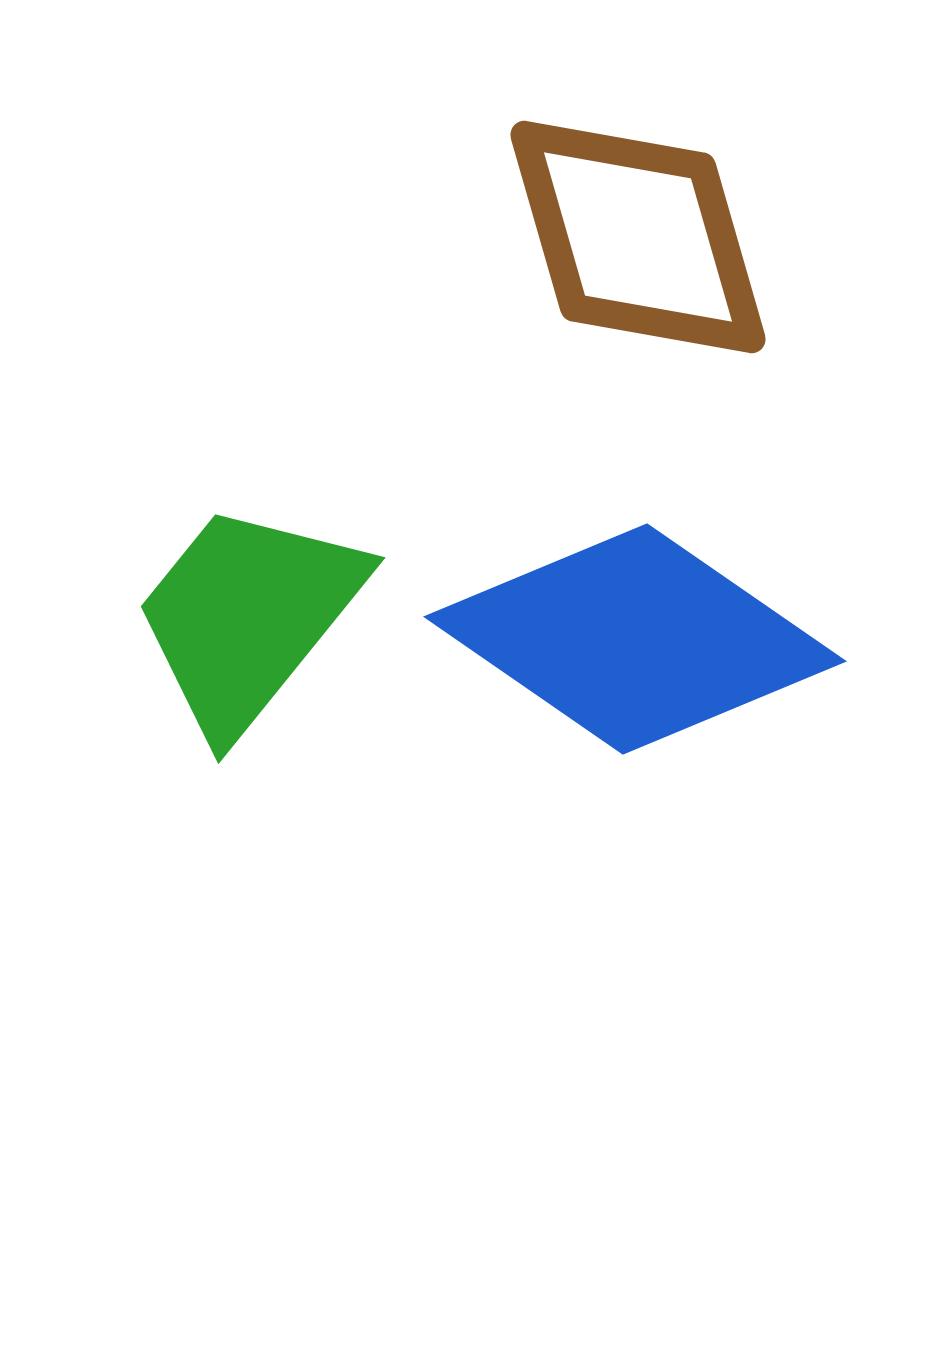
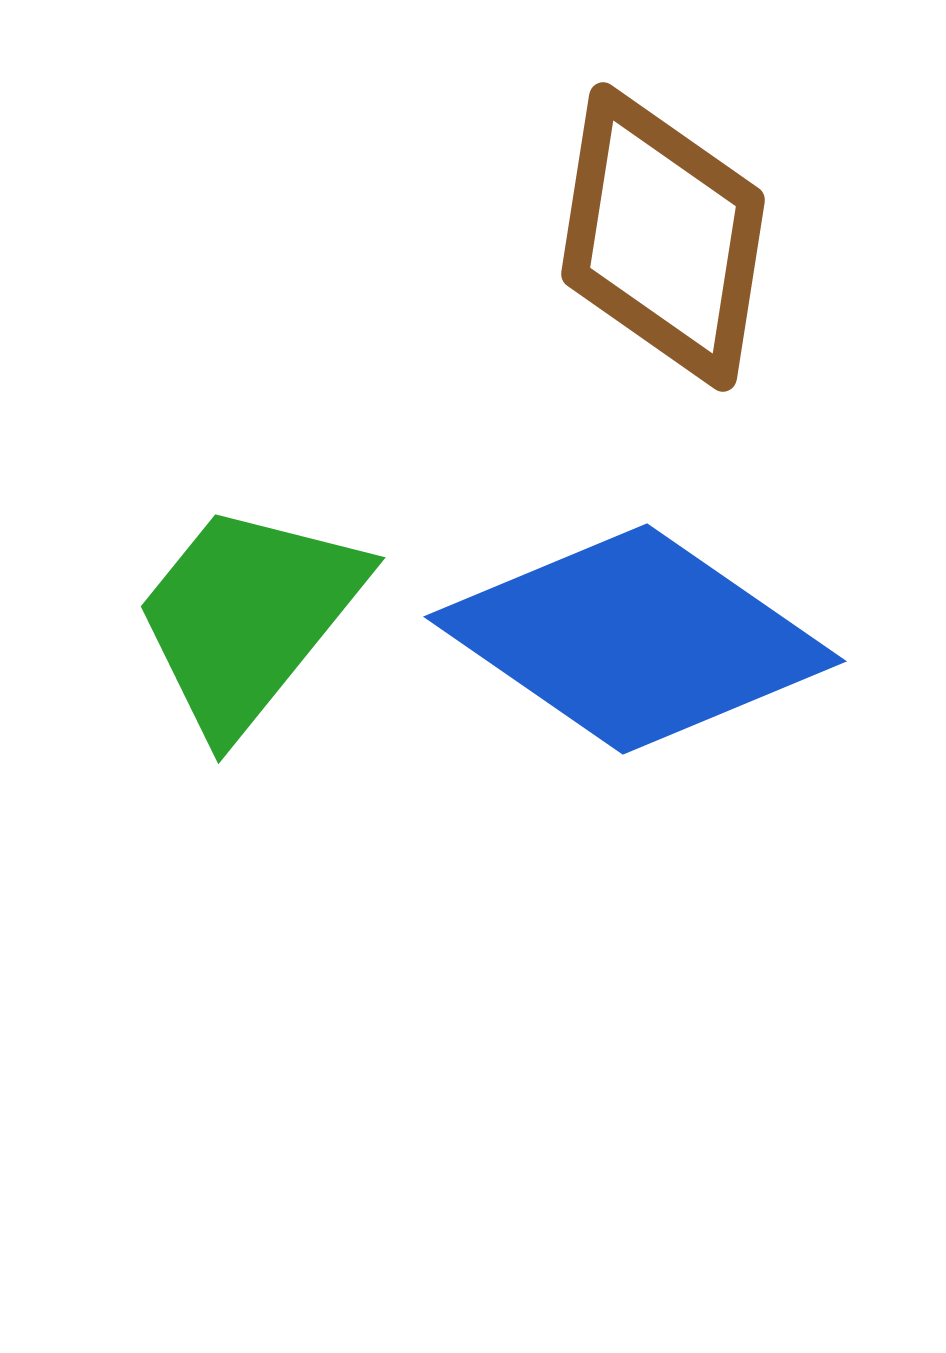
brown diamond: moved 25 px right; rotated 25 degrees clockwise
